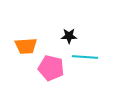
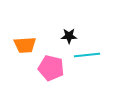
orange trapezoid: moved 1 px left, 1 px up
cyan line: moved 2 px right, 2 px up; rotated 10 degrees counterclockwise
